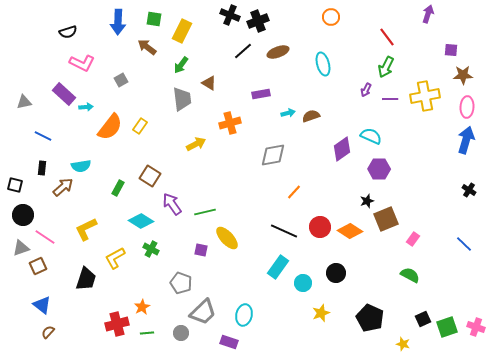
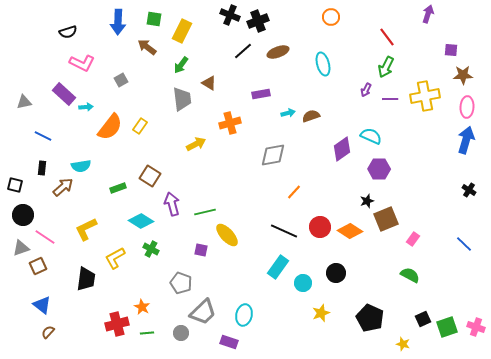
green rectangle at (118, 188): rotated 42 degrees clockwise
purple arrow at (172, 204): rotated 20 degrees clockwise
yellow ellipse at (227, 238): moved 3 px up
black trapezoid at (86, 279): rotated 10 degrees counterclockwise
orange star at (142, 307): rotated 14 degrees counterclockwise
